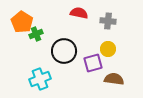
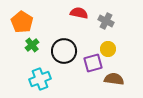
gray cross: moved 2 px left; rotated 21 degrees clockwise
green cross: moved 4 px left, 11 px down; rotated 16 degrees counterclockwise
